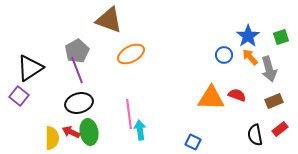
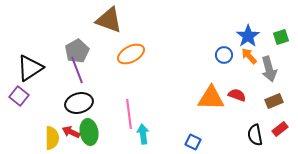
orange arrow: moved 1 px left, 1 px up
cyan arrow: moved 3 px right, 4 px down
